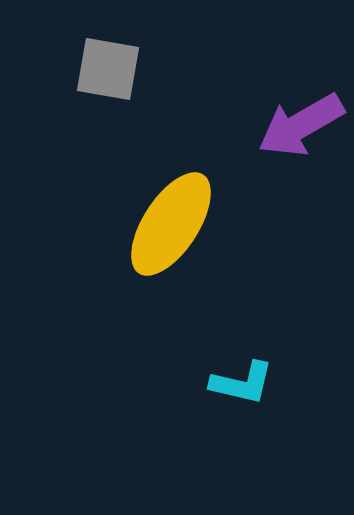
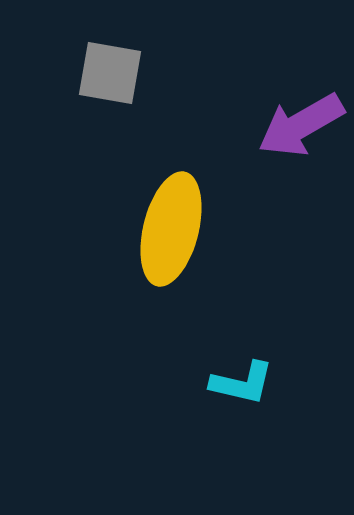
gray square: moved 2 px right, 4 px down
yellow ellipse: moved 5 px down; rotated 19 degrees counterclockwise
